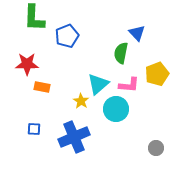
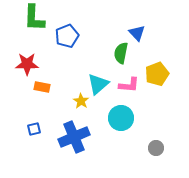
cyan circle: moved 5 px right, 9 px down
blue square: rotated 16 degrees counterclockwise
